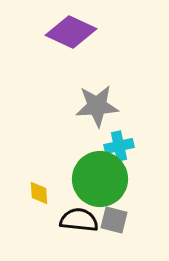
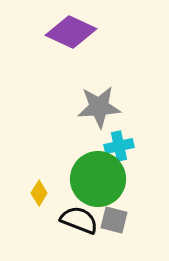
gray star: moved 2 px right, 1 px down
green circle: moved 2 px left
yellow diamond: rotated 35 degrees clockwise
black semicircle: rotated 15 degrees clockwise
